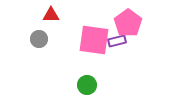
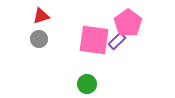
red triangle: moved 10 px left, 1 px down; rotated 18 degrees counterclockwise
purple rectangle: rotated 30 degrees counterclockwise
green circle: moved 1 px up
